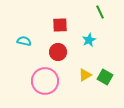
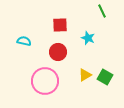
green line: moved 2 px right, 1 px up
cyan star: moved 1 px left, 2 px up; rotated 24 degrees counterclockwise
